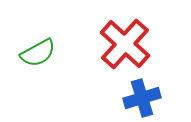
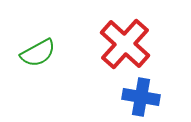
blue cross: moved 1 px left, 1 px up; rotated 27 degrees clockwise
